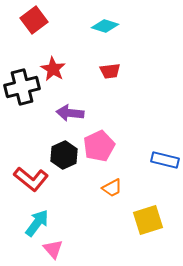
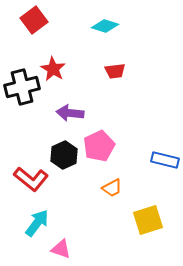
red trapezoid: moved 5 px right
pink triangle: moved 8 px right; rotated 30 degrees counterclockwise
